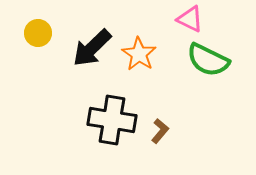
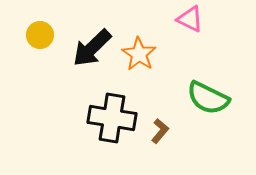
yellow circle: moved 2 px right, 2 px down
green semicircle: moved 38 px down
black cross: moved 2 px up
